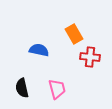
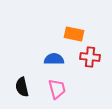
orange rectangle: rotated 48 degrees counterclockwise
blue semicircle: moved 15 px right, 9 px down; rotated 12 degrees counterclockwise
black semicircle: moved 1 px up
